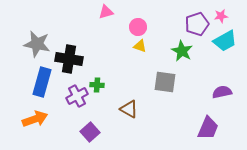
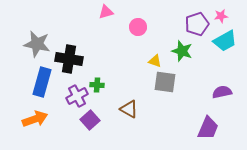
yellow triangle: moved 15 px right, 15 px down
green star: rotated 10 degrees counterclockwise
purple square: moved 12 px up
